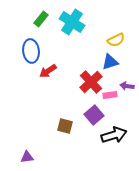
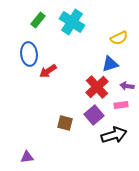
green rectangle: moved 3 px left, 1 px down
yellow semicircle: moved 3 px right, 2 px up
blue ellipse: moved 2 px left, 3 px down
blue triangle: moved 2 px down
red cross: moved 6 px right, 5 px down
pink rectangle: moved 11 px right, 10 px down
brown square: moved 3 px up
